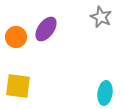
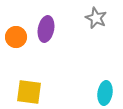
gray star: moved 5 px left, 1 px down
purple ellipse: rotated 25 degrees counterclockwise
yellow square: moved 11 px right, 6 px down
